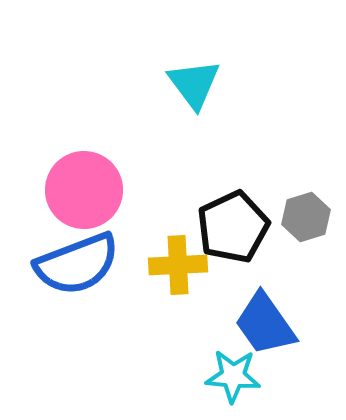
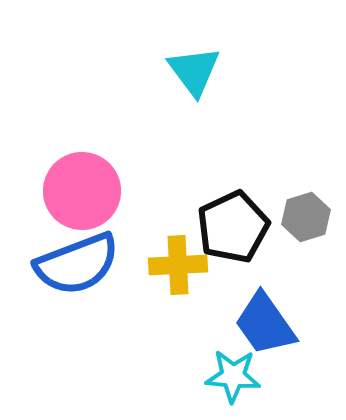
cyan triangle: moved 13 px up
pink circle: moved 2 px left, 1 px down
